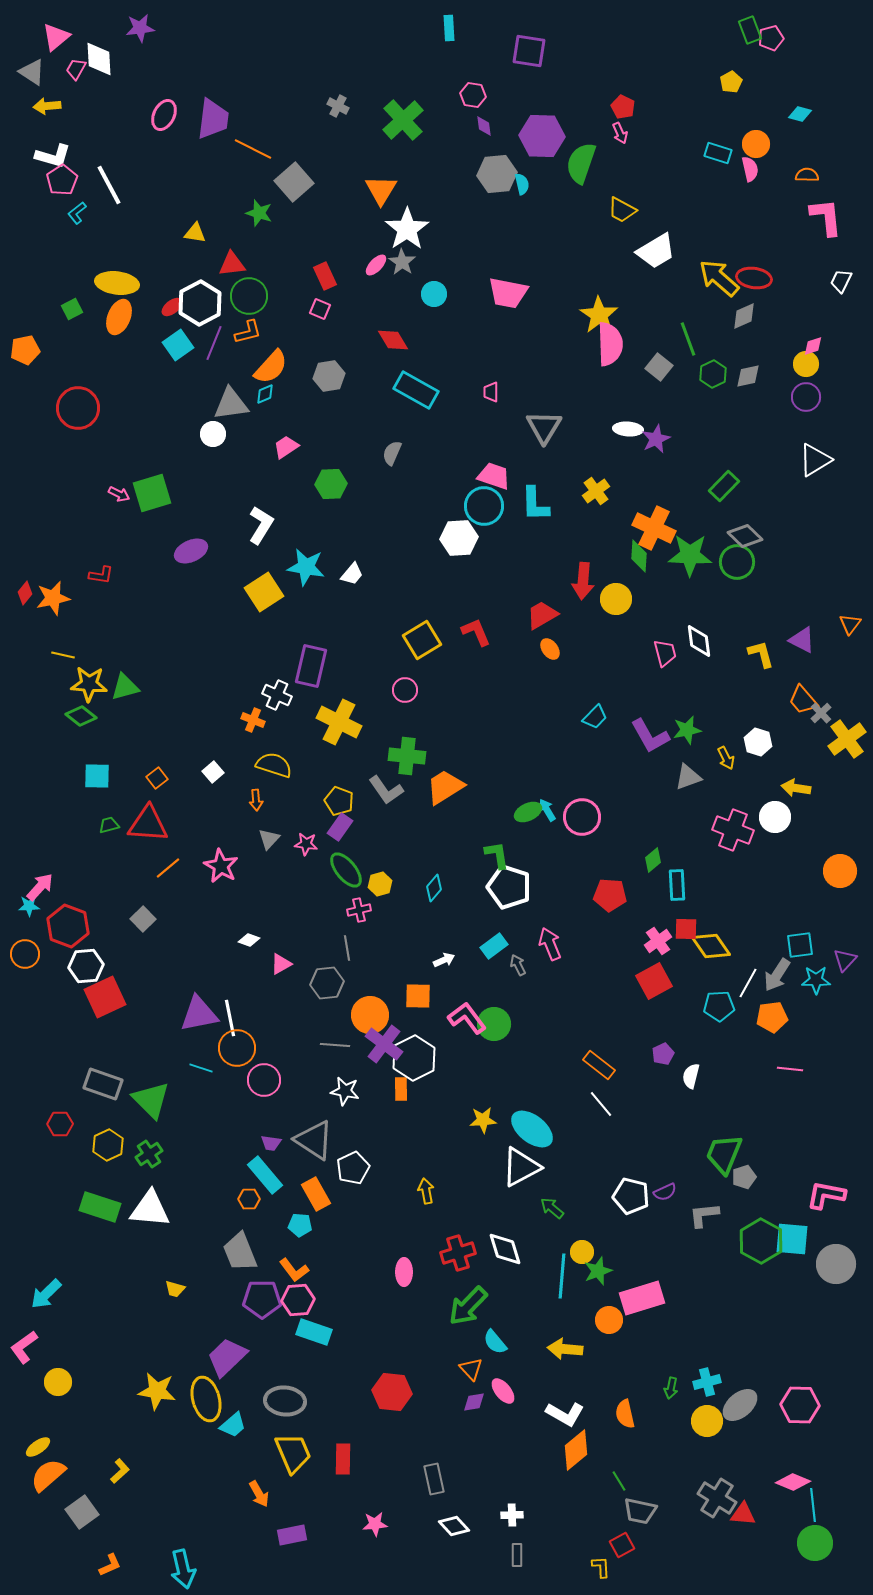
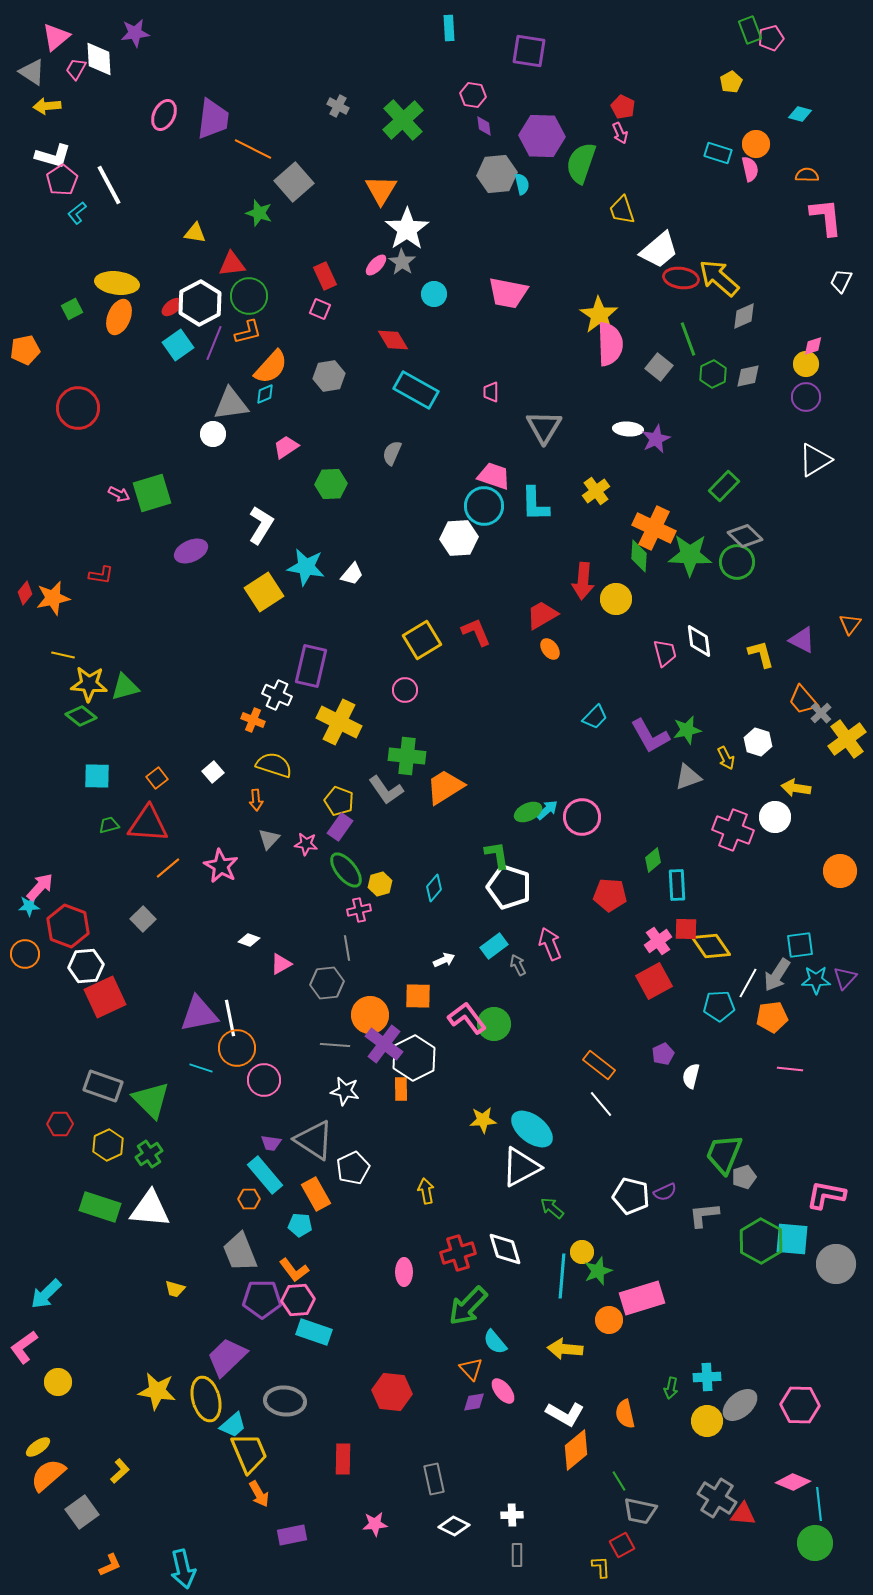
purple star at (140, 28): moved 5 px left, 5 px down
yellow trapezoid at (622, 210): rotated 44 degrees clockwise
white trapezoid at (656, 251): moved 3 px right, 1 px up; rotated 9 degrees counterclockwise
red ellipse at (754, 278): moved 73 px left
cyan arrow at (547, 810): rotated 80 degrees clockwise
purple triangle at (845, 960): moved 18 px down
gray rectangle at (103, 1084): moved 2 px down
cyan cross at (707, 1382): moved 5 px up; rotated 12 degrees clockwise
yellow trapezoid at (293, 1453): moved 44 px left
cyan line at (813, 1505): moved 6 px right, 1 px up
white diamond at (454, 1526): rotated 20 degrees counterclockwise
